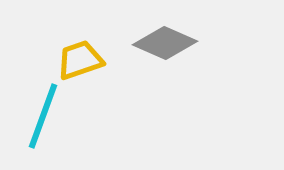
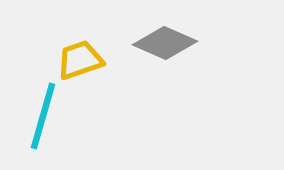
cyan line: rotated 4 degrees counterclockwise
